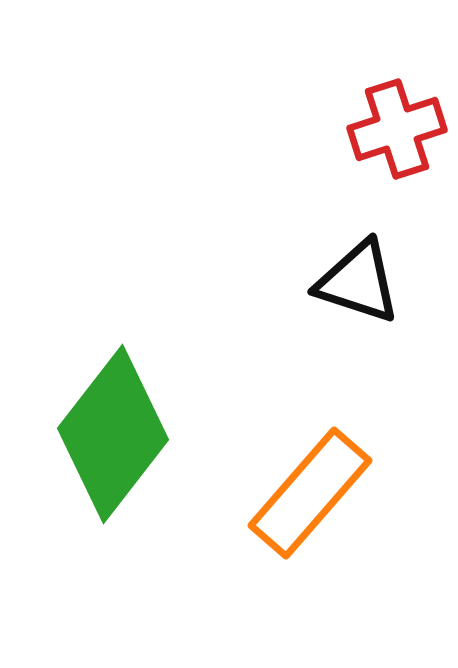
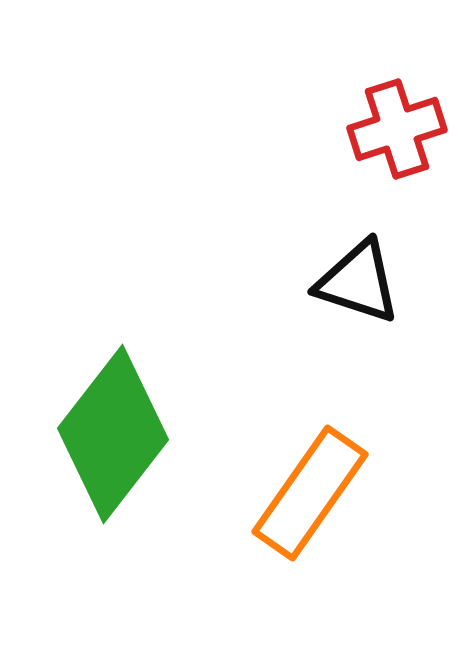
orange rectangle: rotated 6 degrees counterclockwise
